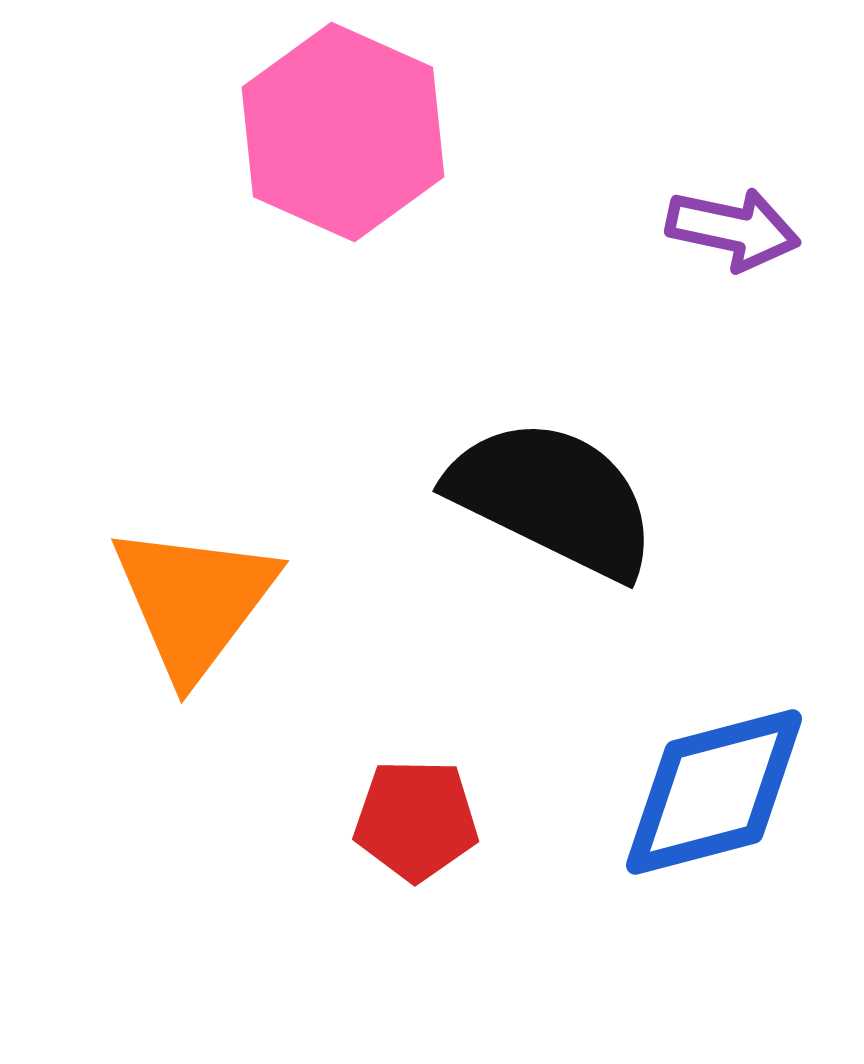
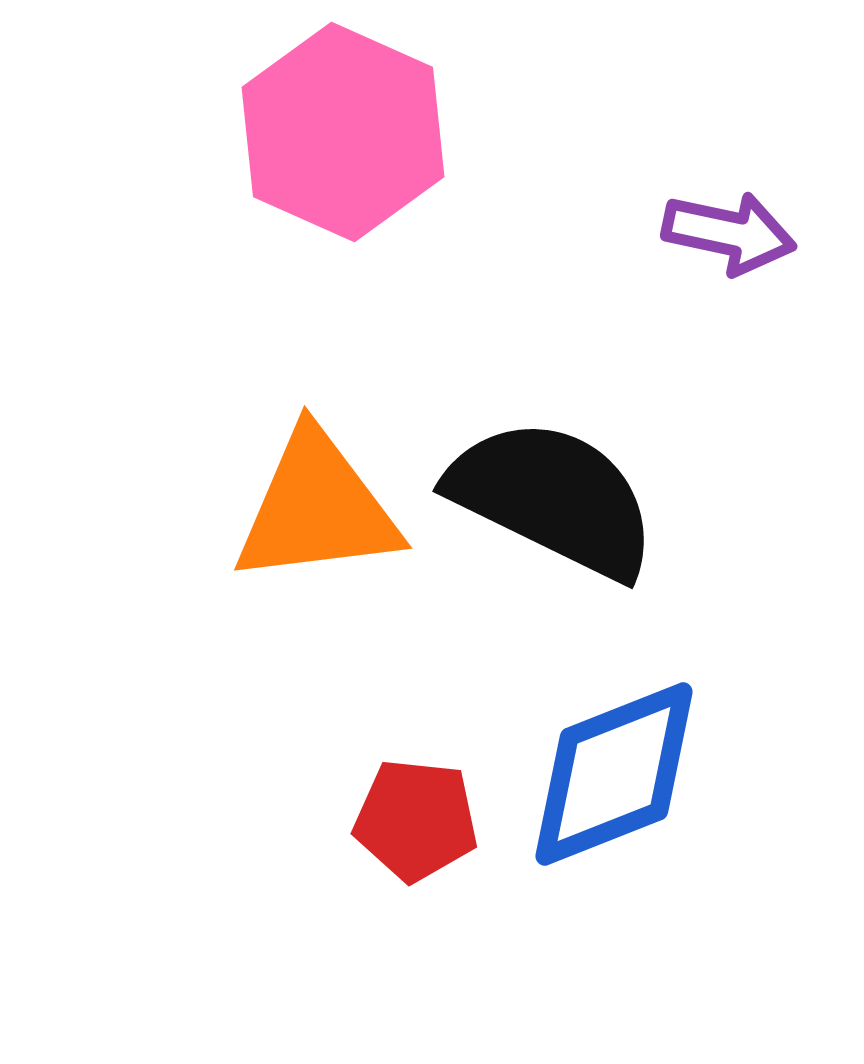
purple arrow: moved 4 px left, 4 px down
orange triangle: moved 123 px right, 93 px up; rotated 46 degrees clockwise
blue diamond: moved 100 px left, 18 px up; rotated 7 degrees counterclockwise
red pentagon: rotated 5 degrees clockwise
